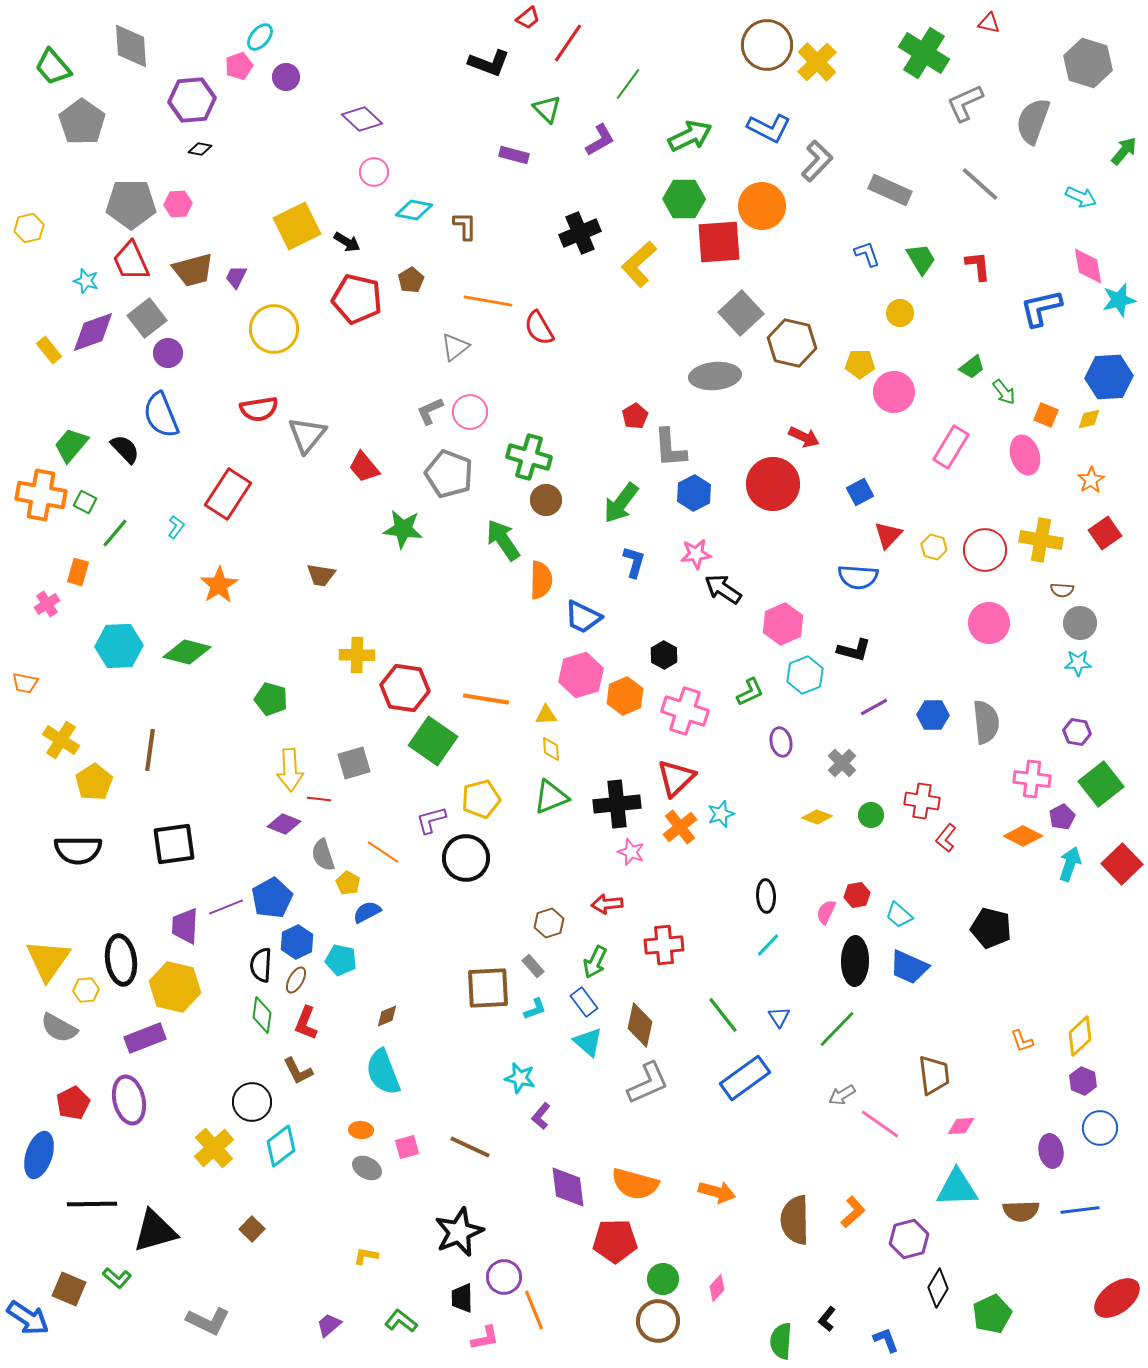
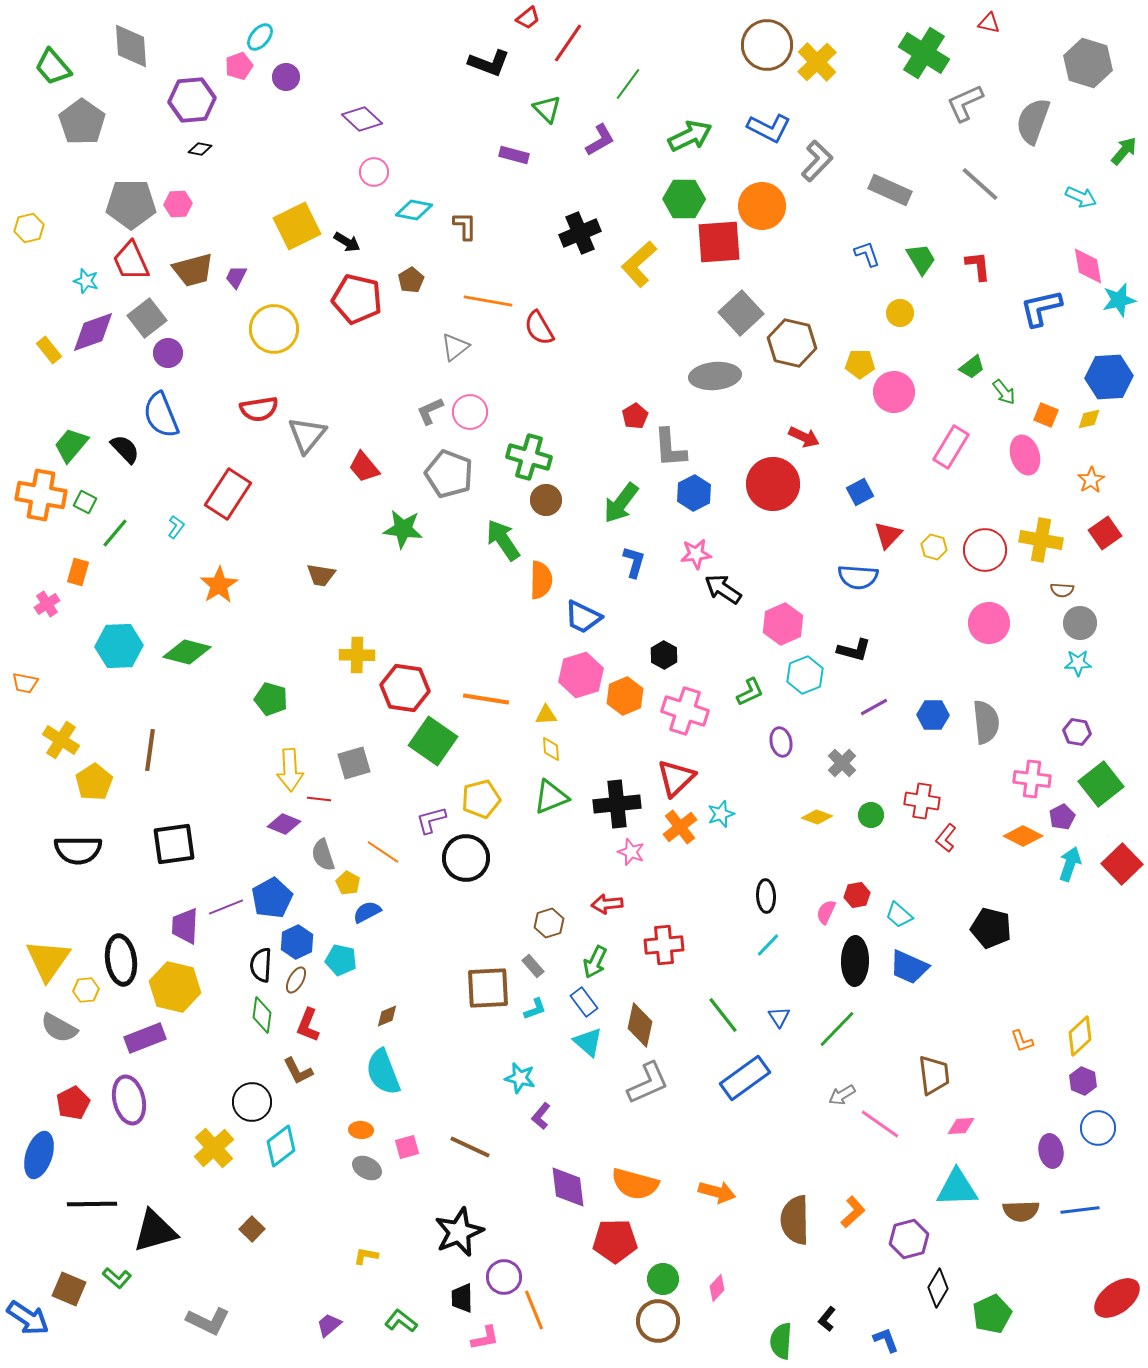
red L-shape at (306, 1023): moved 2 px right, 2 px down
blue circle at (1100, 1128): moved 2 px left
